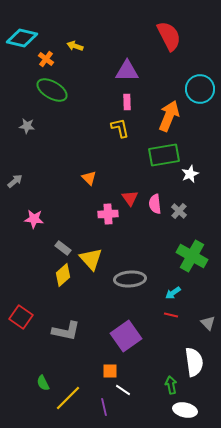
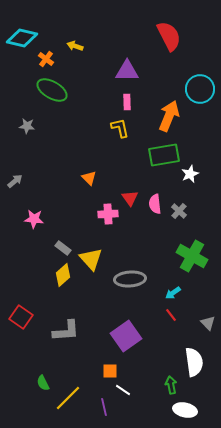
red line: rotated 40 degrees clockwise
gray L-shape: rotated 16 degrees counterclockwise
